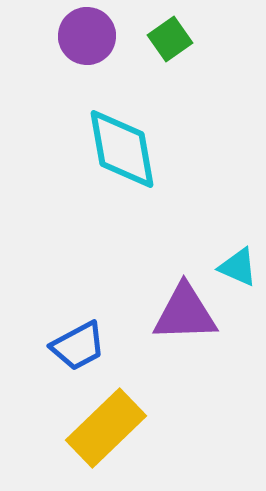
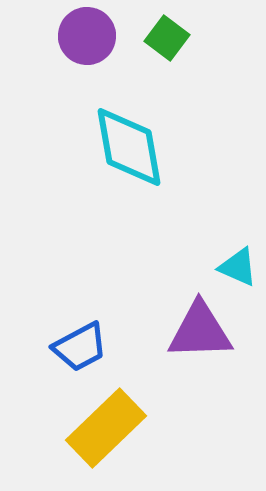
green square: moved 3 px left, 1 px up; rotated 18 degrees counterclockwise
cyan diamond: moved 7 px right, 2 px up
purple triangle: moved 15 px right, 18 px down
blue trapezoid: moved 2 px right, 1 px down
